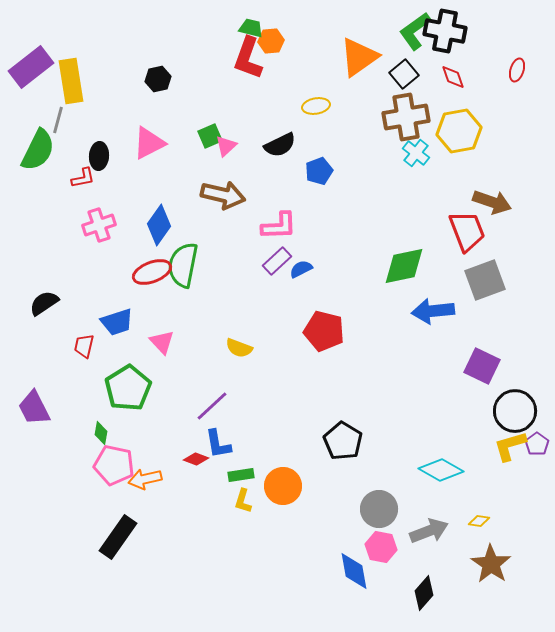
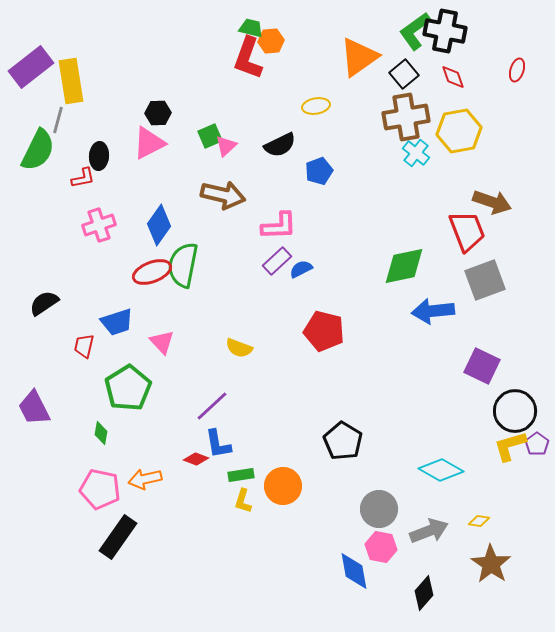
black hexagon at (158, 79): moved 34 px down; rotated 10 degrees clockwise
pink pentagon at (114, 465): moved 14 px left, 24 px down
